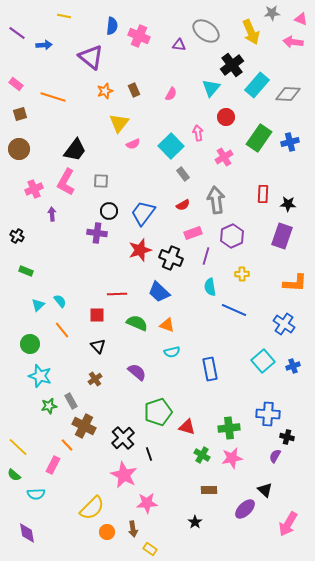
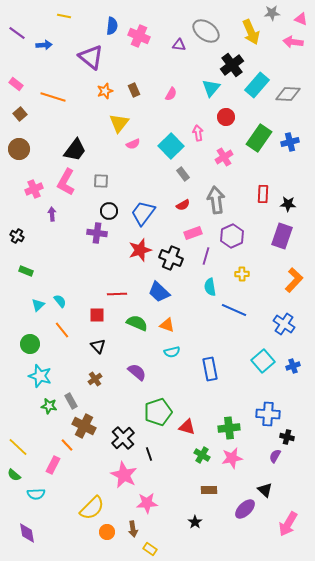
brown square at (20, 114): rotated 24 degrees counterclockwise
orange L-shape at (295, 283): moved 1 px left, 3 px up; rotated 50 degrees counterclockwise
green star at (49, 406): rotated 21 degrees clockwise
